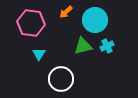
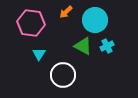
green triangle: rotated 42 degrees clockwise
white circle: moved 2 px right, 4 px up
